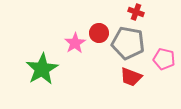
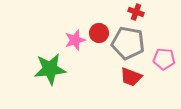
pink star: moved 3 px up; rotated 15 degrees clockwise
pink pentagon: rotated 10 degrees counterclockwise
green star: moved 8 px right; rotated 24 degrees clockwise
